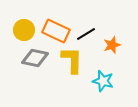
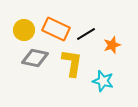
orange rectangle: moved 2 px up
yellow L-shape: moved 3 px down; rotated 8 degrees clockwise
